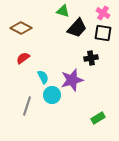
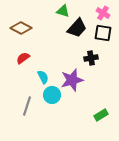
green rectangle: moved 3 px right, 3 px up
